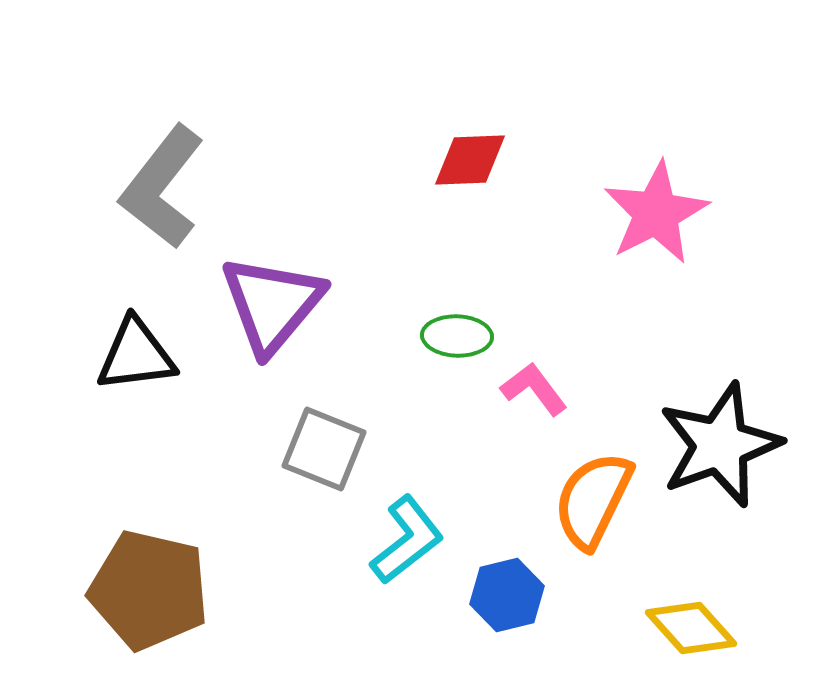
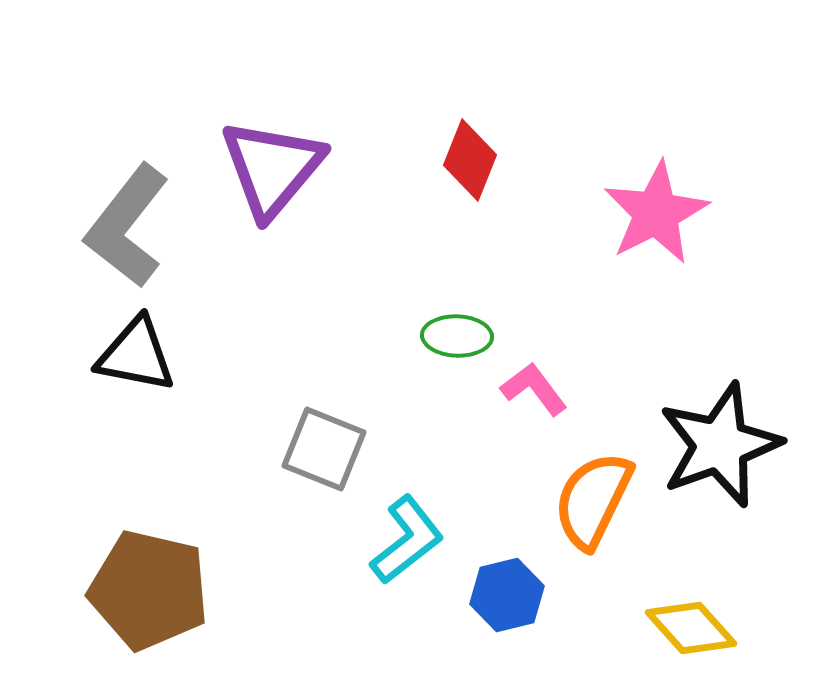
red diamond: rotated 66 degrees counterclockwise
gray L-shape: moved 35 px left, 39 px down
purple triangle: moved 136 px up
black triangle: rotated 18 degrees clockwise
